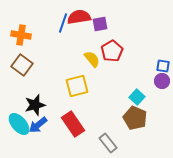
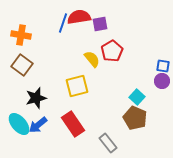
black star: moved 1 px right, 7 px up
